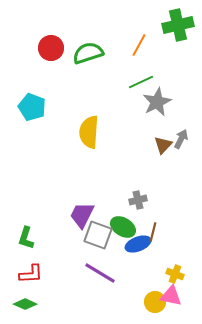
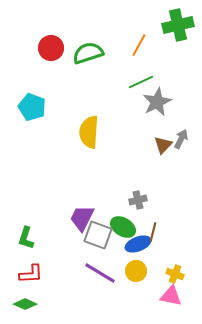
purple trapezoid: moved 3 px down
yellow circle: moved 19 px left, 31 px up
